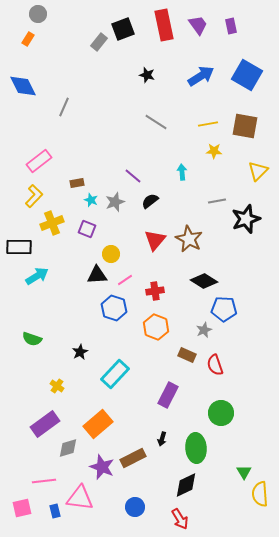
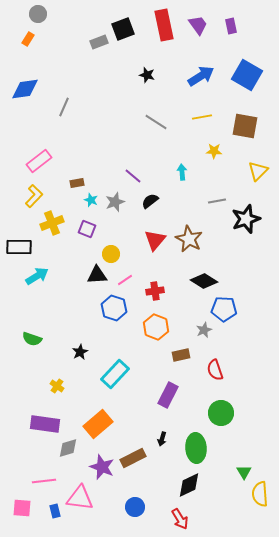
gray rectangle at (99, 42): rotated 30 degrees clockwise
blue diamond at (23, 86): moved 2 px right, 3 px down; rotated 72 degrees counterclockwise
yellow line at (208, 124): moved 6 px left, 7 px up
brown rectangle at (187, 355): moved 6 px left; rotated 36 degrees counterclockwise
red semicircle at (215, 365): moved 5 px down
purple rectangle at (45, 424): rotated 44 degrees clockwise
black diamond at (186, 485): moved 3 px right
pink square at (22, 508): rotated 18 degrees clockwise
